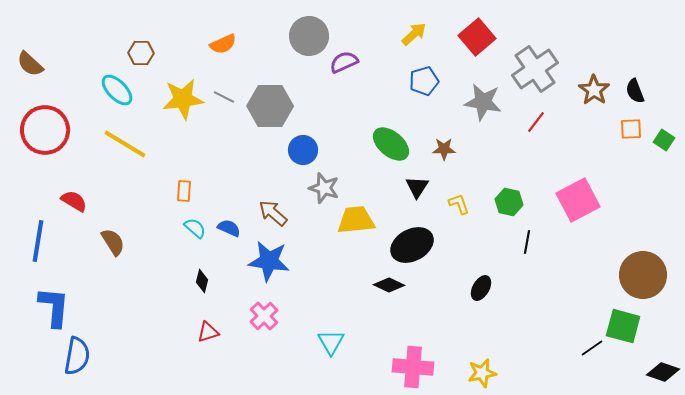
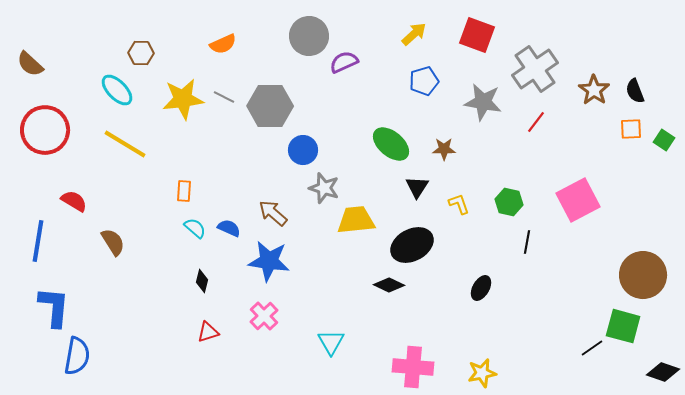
red square at (477, 37): moved 2 px up; rotated 30 degrees counterclockwise
